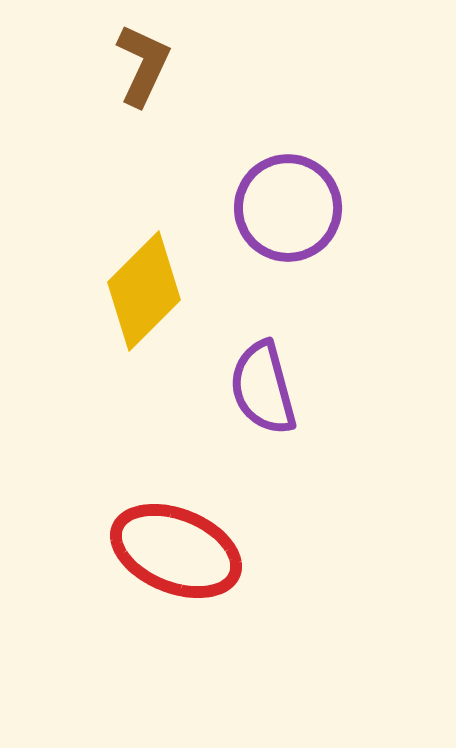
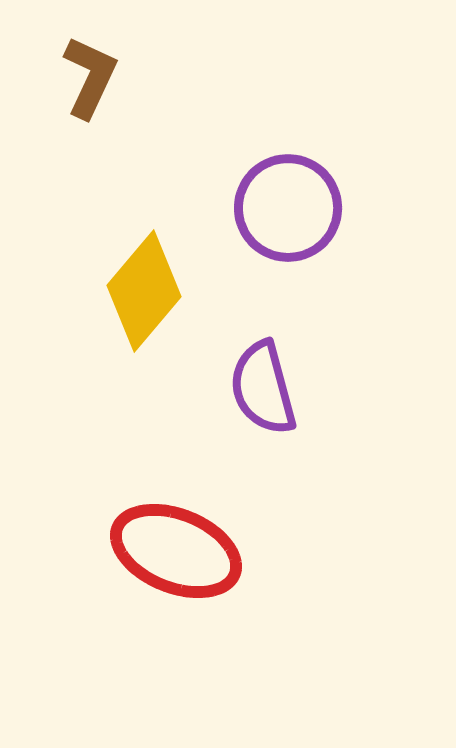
brown L-shape: moved 53 px left, 12 px down
yellow diamond: rotated 5 degrees counterclockwise
